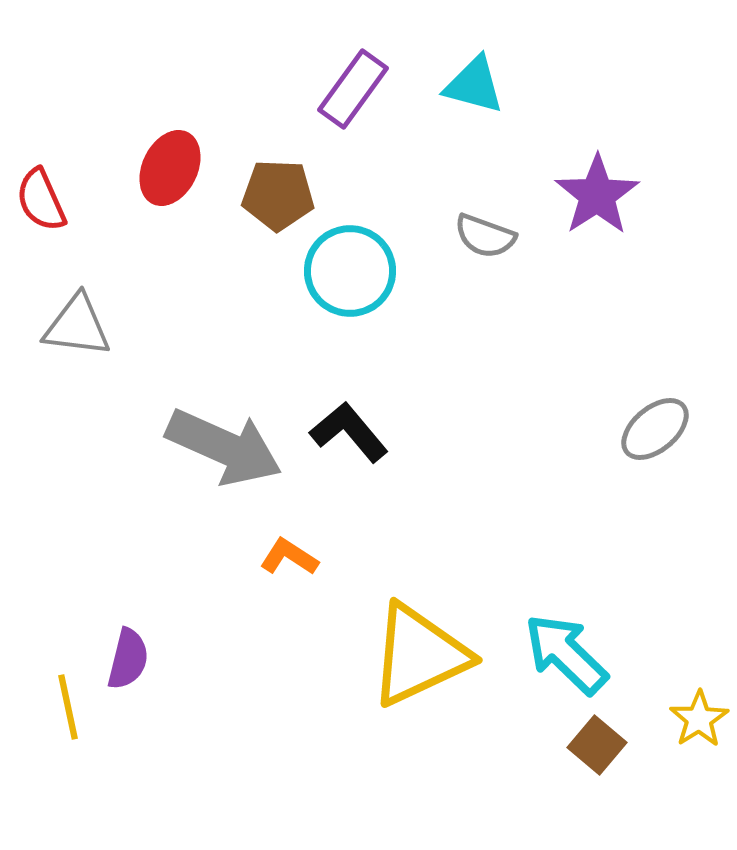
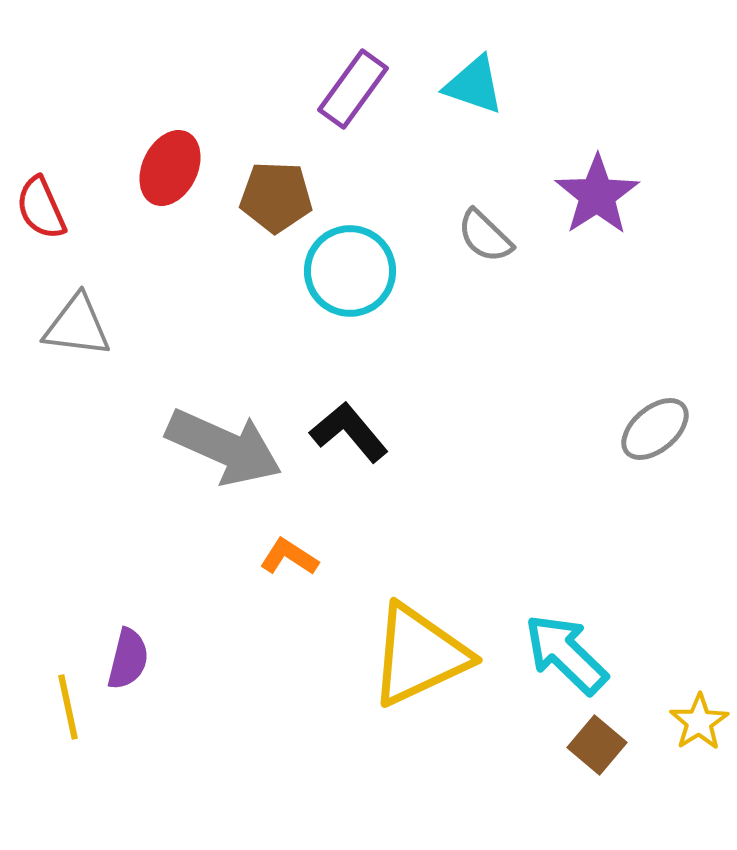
cyan triangle: rotated 4 degrees clockwise
brown pentagon: moved 2 px left, 2 px down
red semicircle: moved 8 px down
gray semicircle: rotated 24 degrees clockwise
yellow star: moved 3 px down
